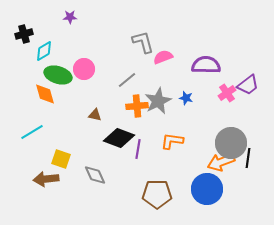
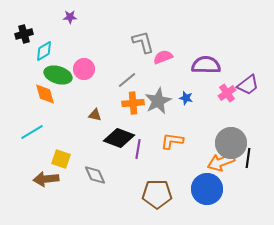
orange cross: moved 4 px left, 3 px up
